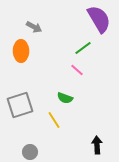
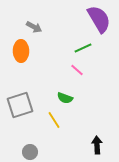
green line: rotated 12 degrees clockwise
